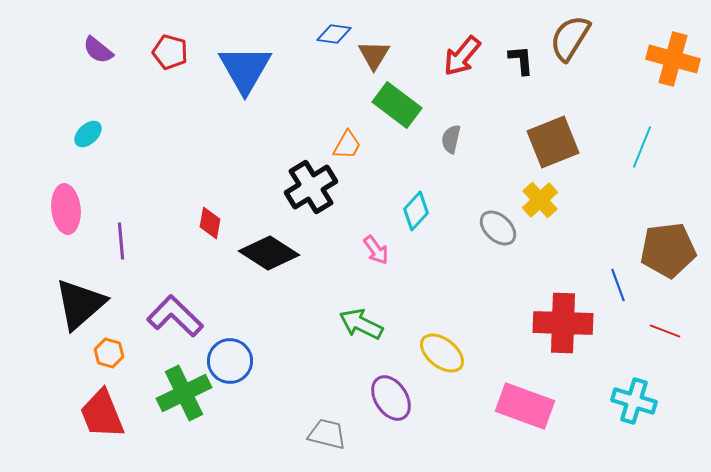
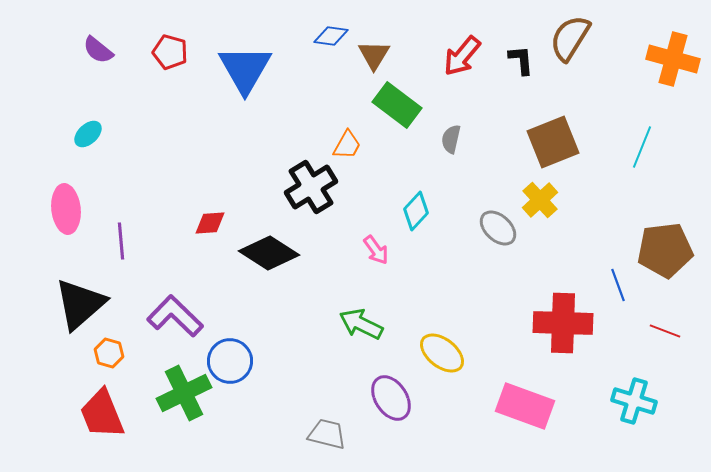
blue diamond: moved 3 px left, 2 px down
red diamond: rotated 76 degrees clockwise
brown pentagon: moved 3 px left
